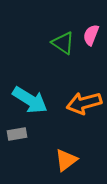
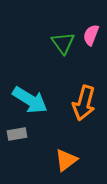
green triangle: rotated 20 degrees clockwise
orange arrow: rotated 60 degrees counterclockwise
